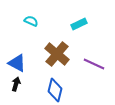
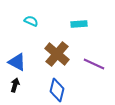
cyan rectangle: rotated 21 degrees clockwise
blue triangle: moved 1 px up
black arrow: moved 1 px left, 1 px down
blue diamond: moved 2 px right
